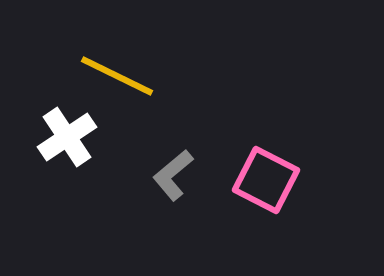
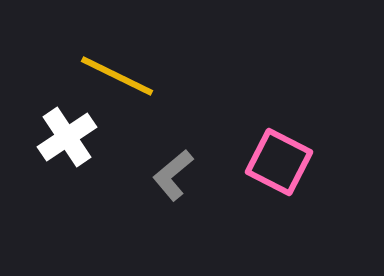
pink square: moved 13 px right, 18 px up
